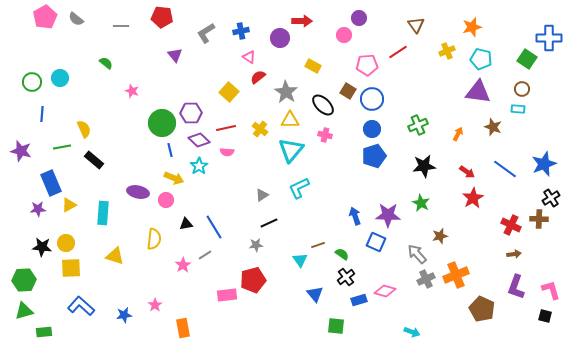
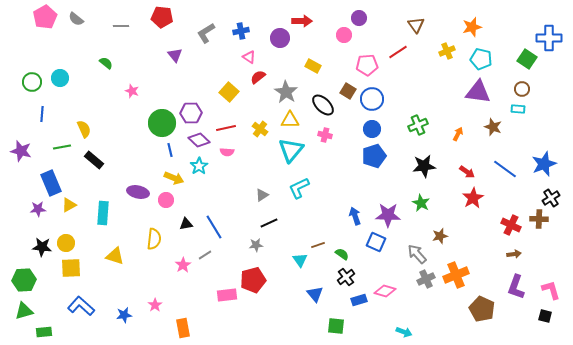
cyan arrow at (412, 332): moved 8 px left
